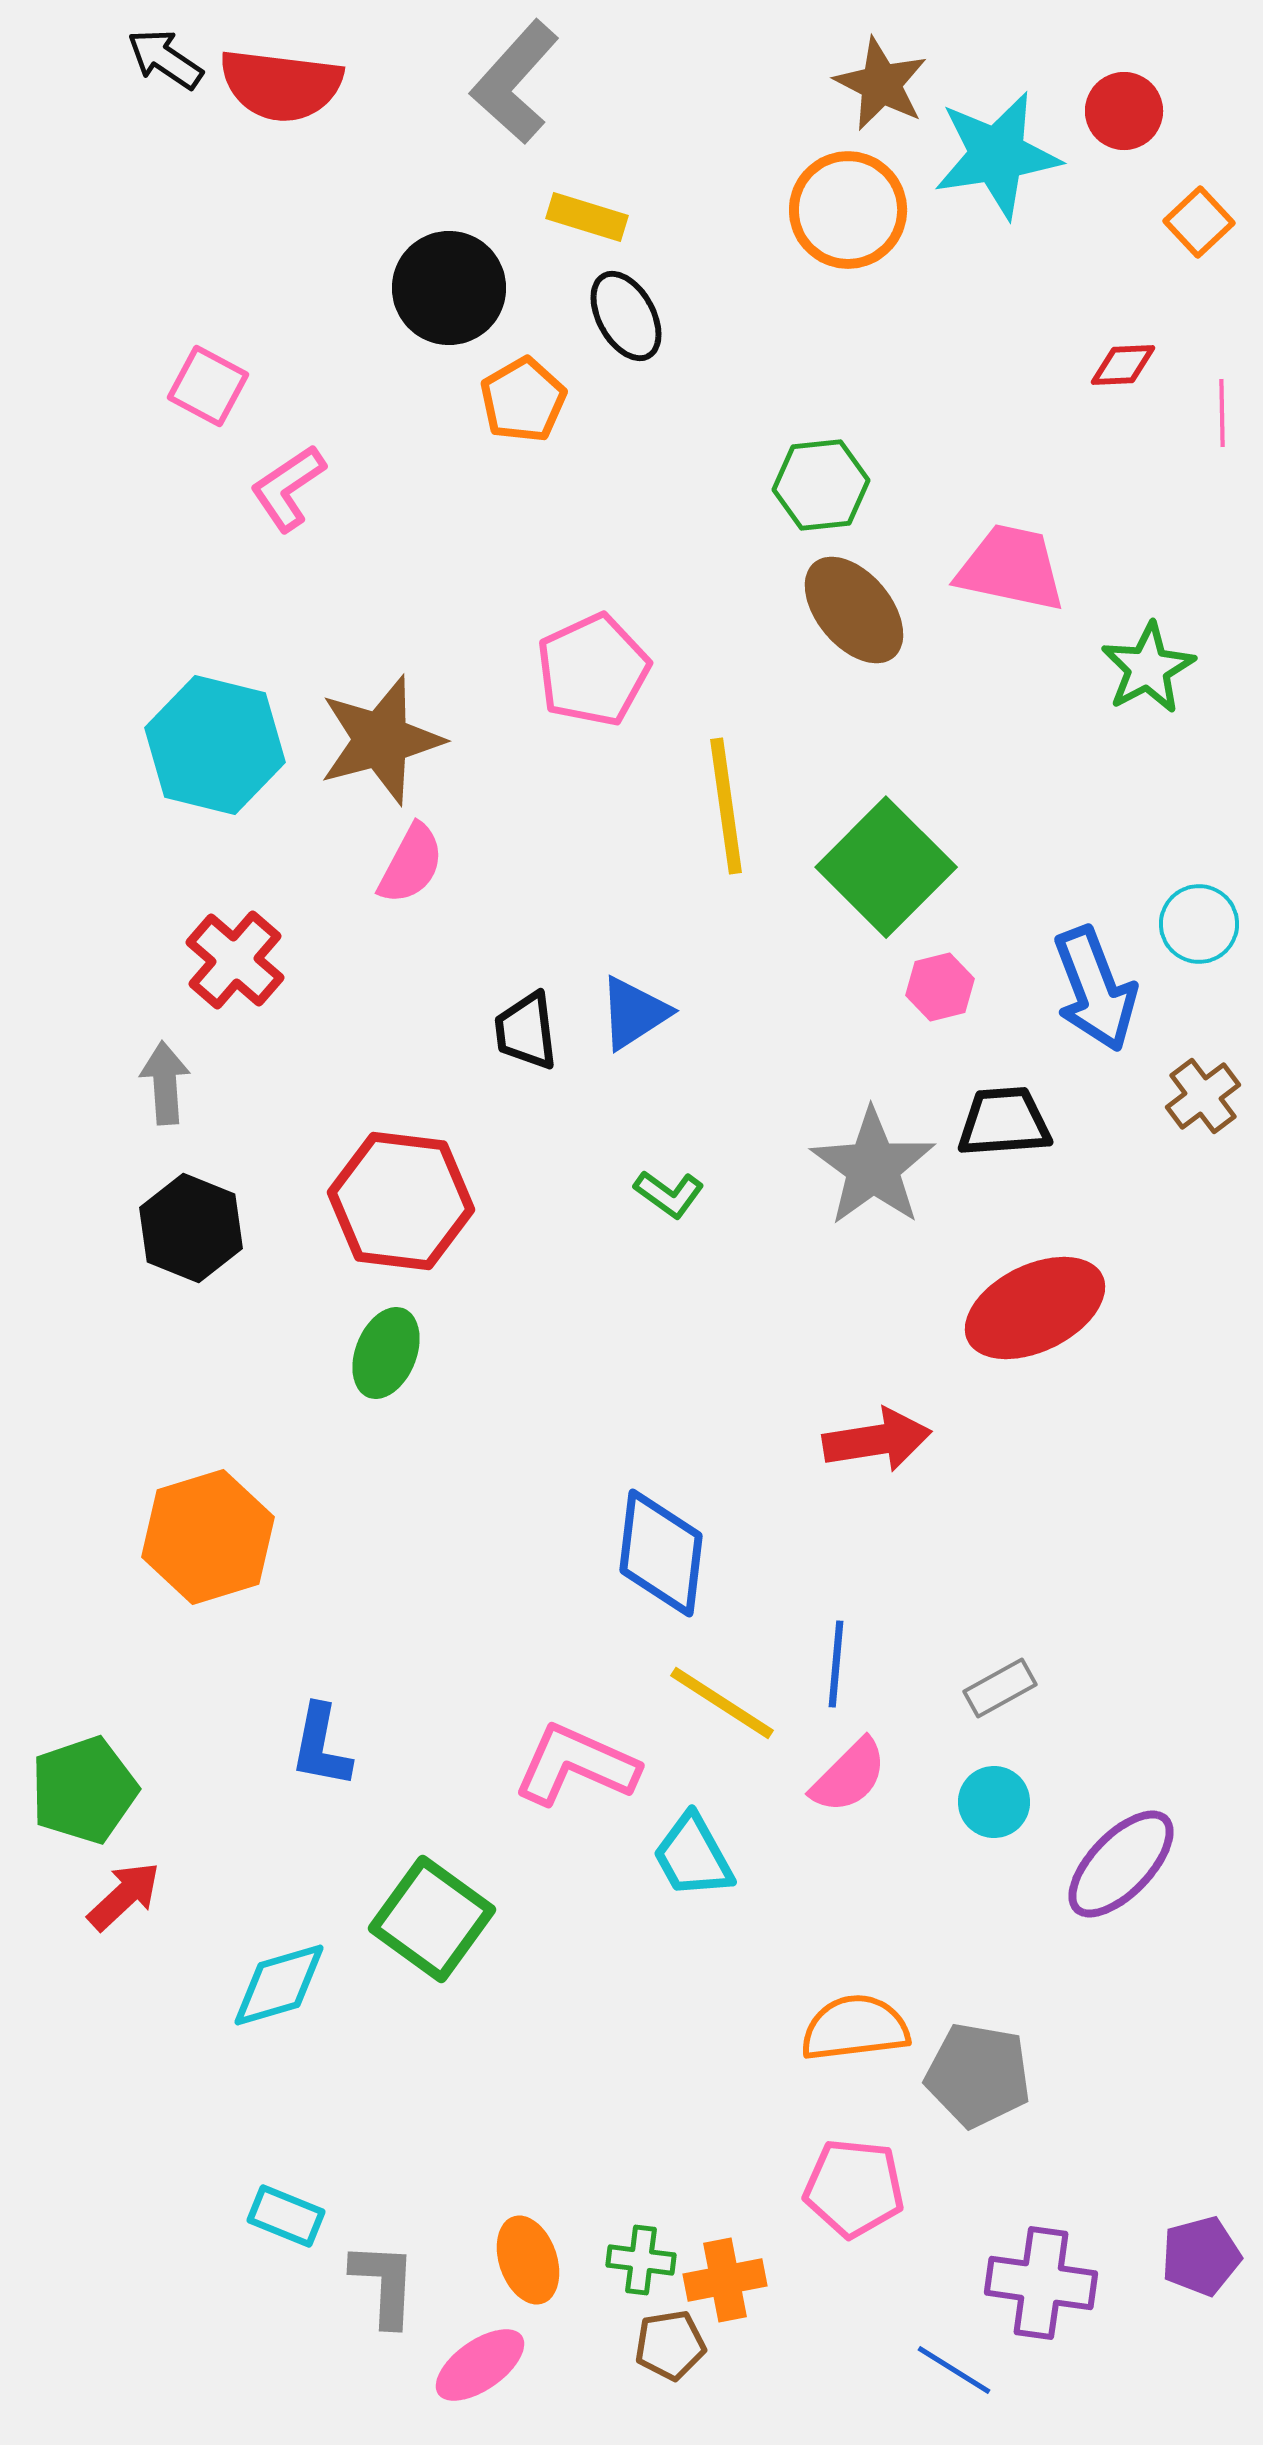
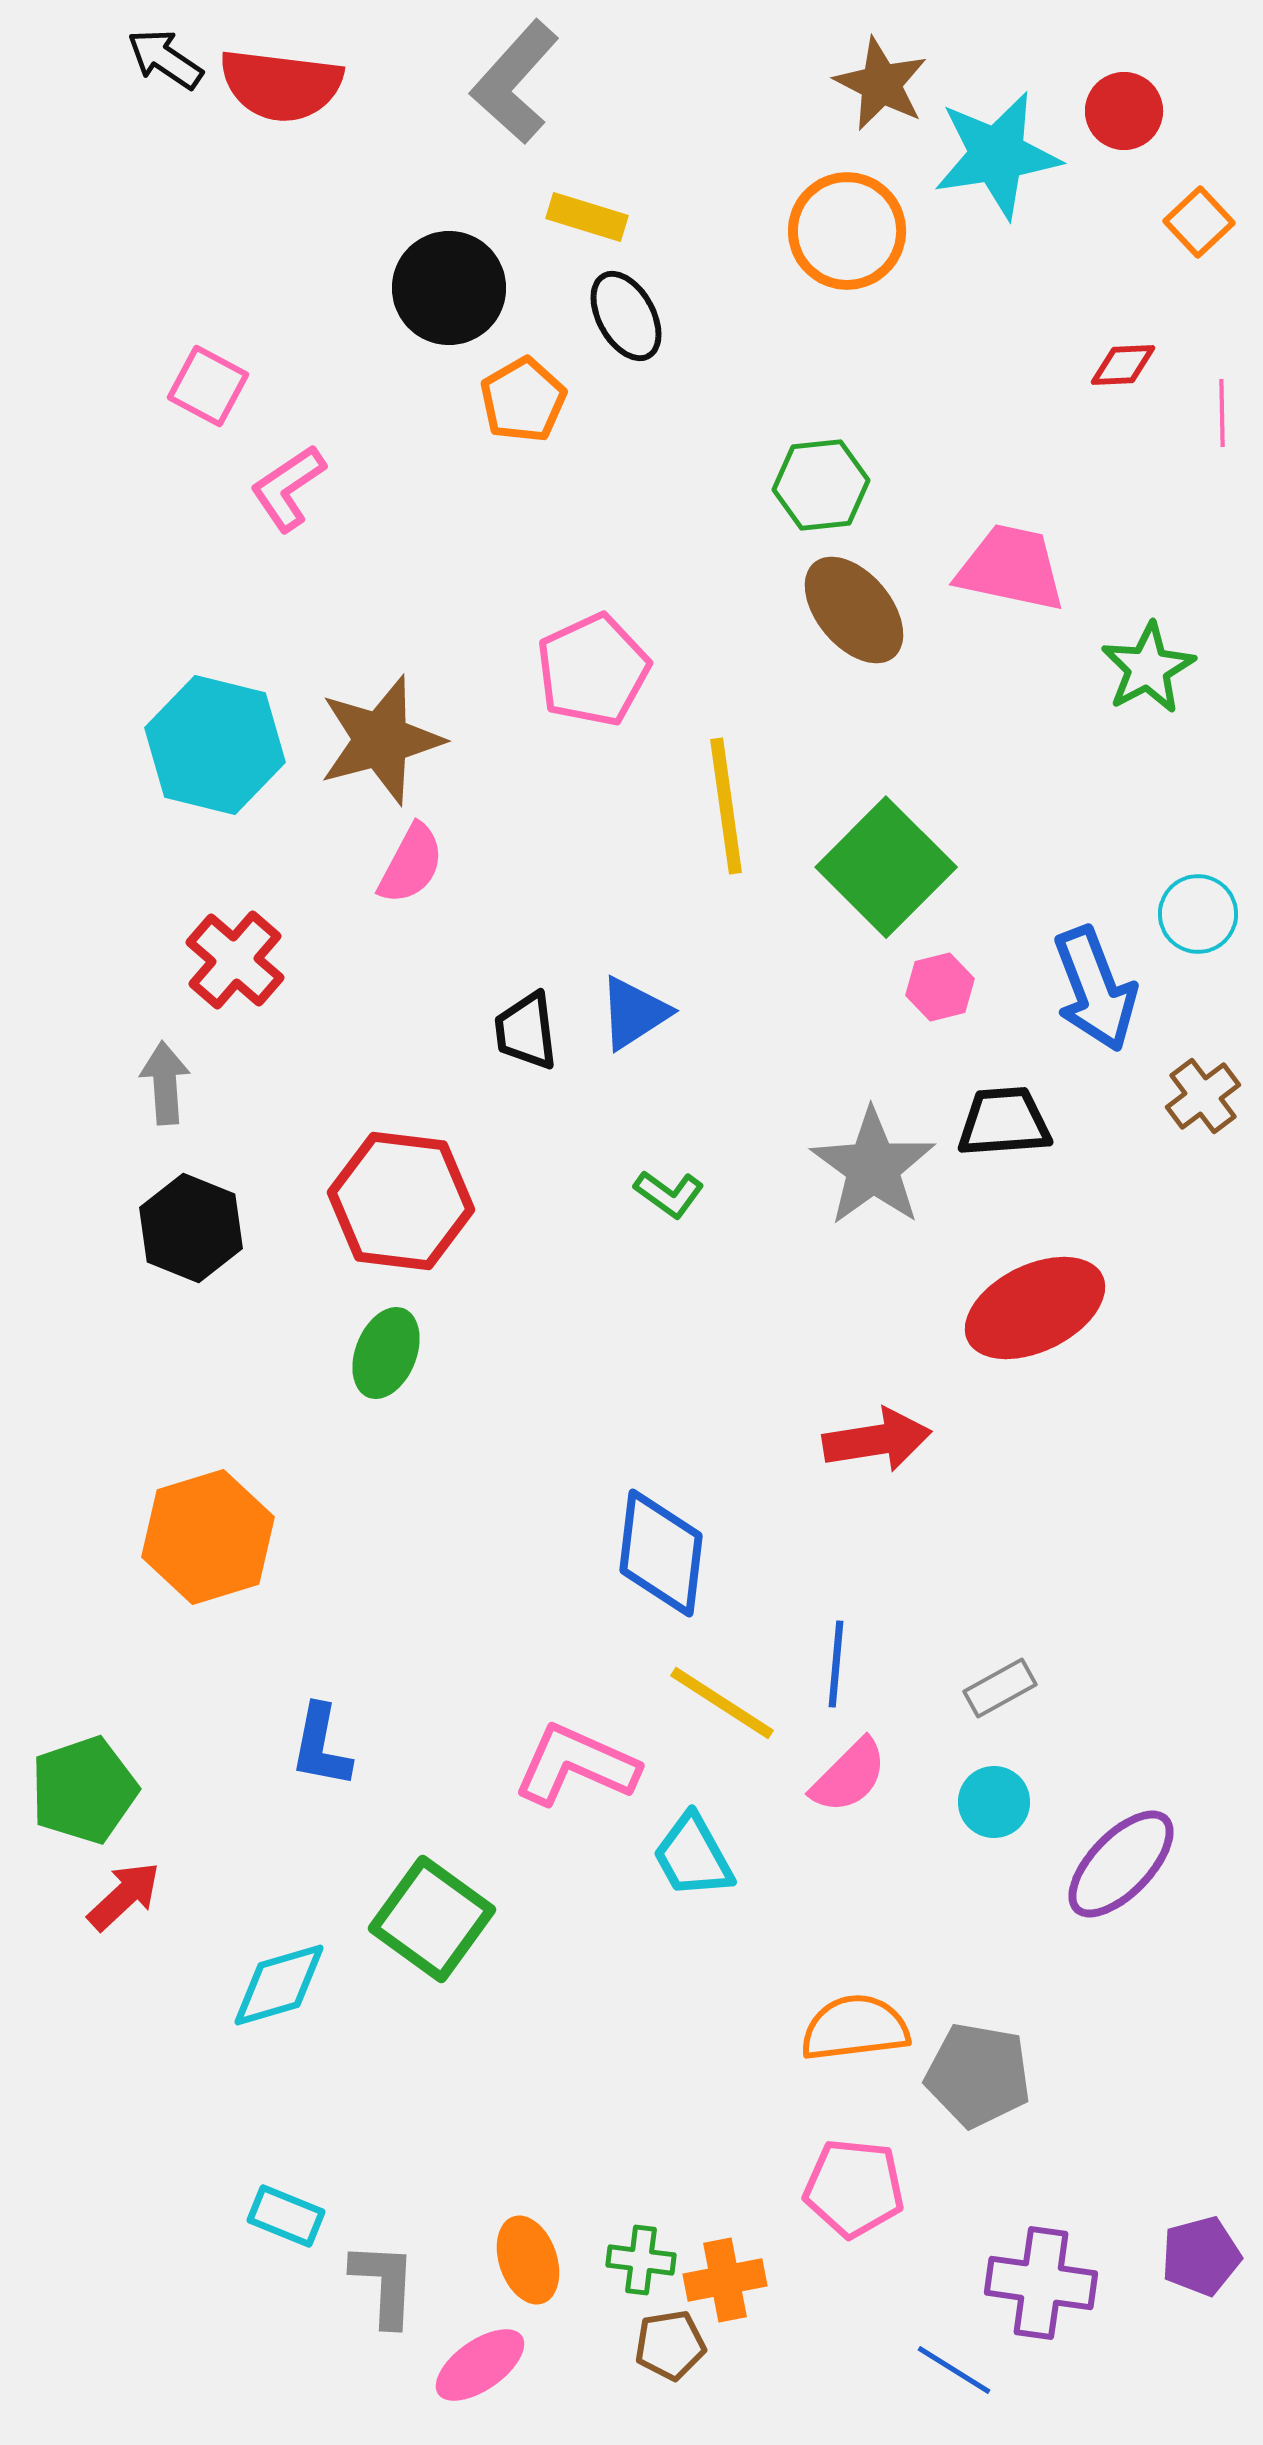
orange circle at (848, 210): moved 1 px left, 21 px down
cyan circle at (1199, 924): moved 1 px left, 10 px up
